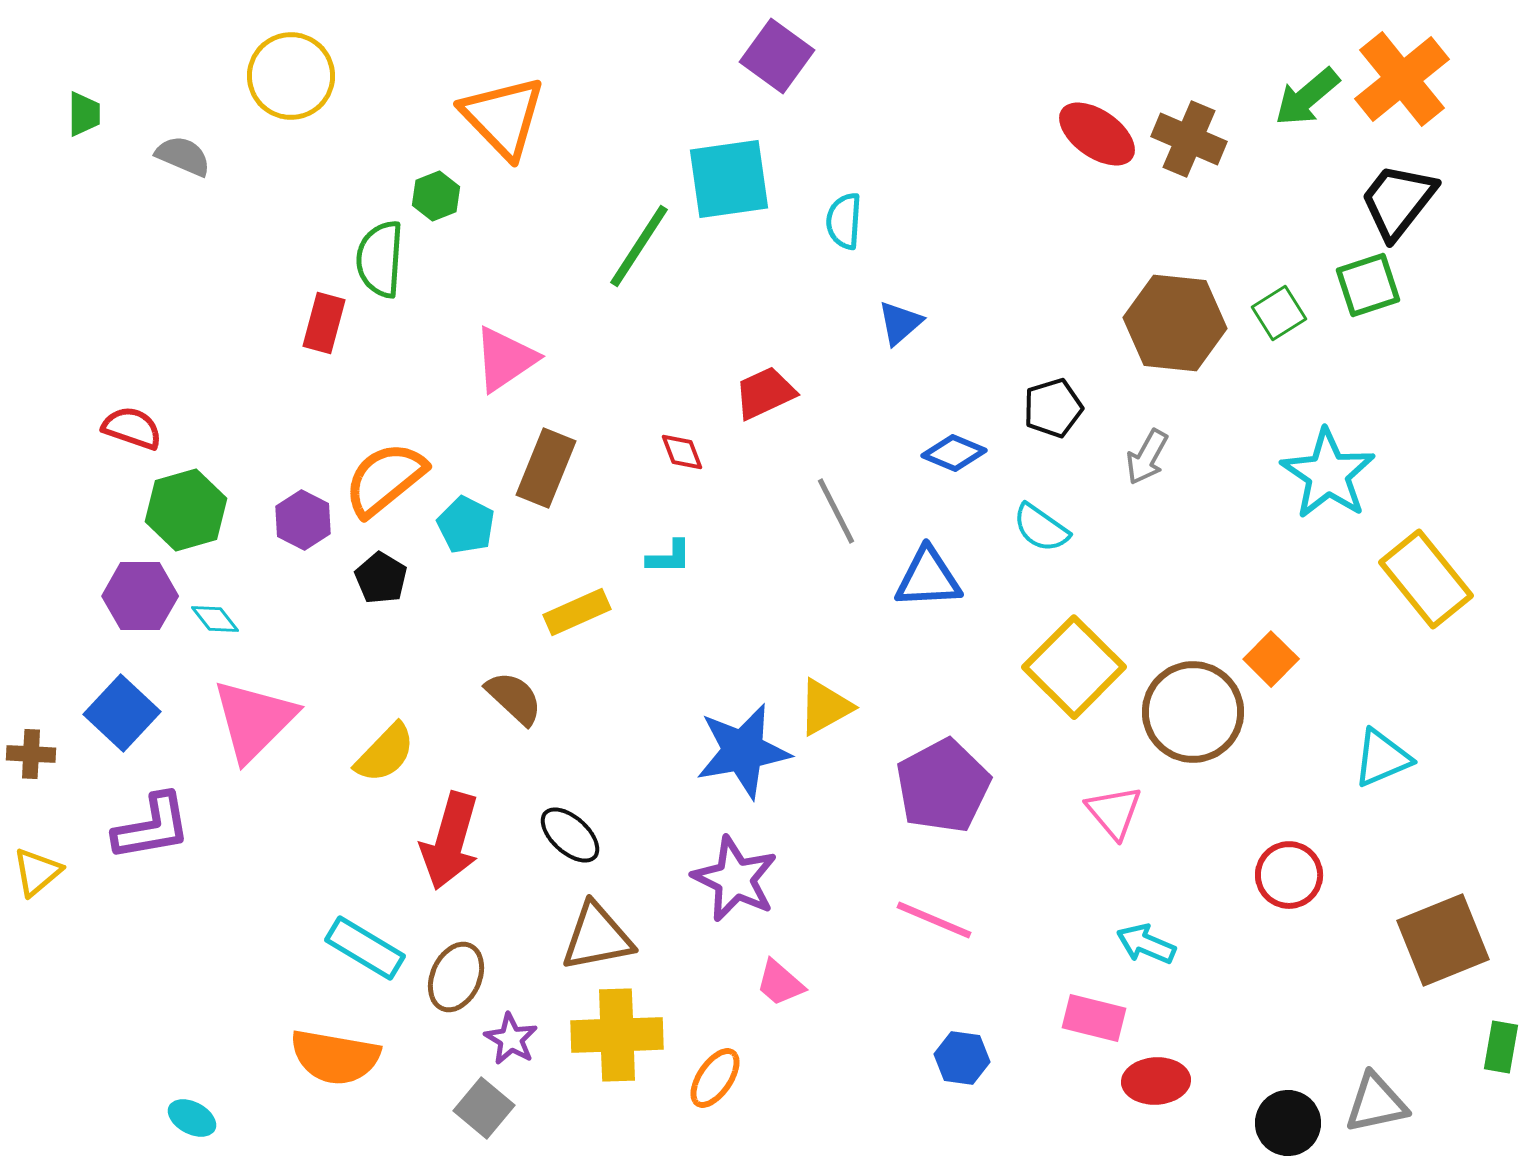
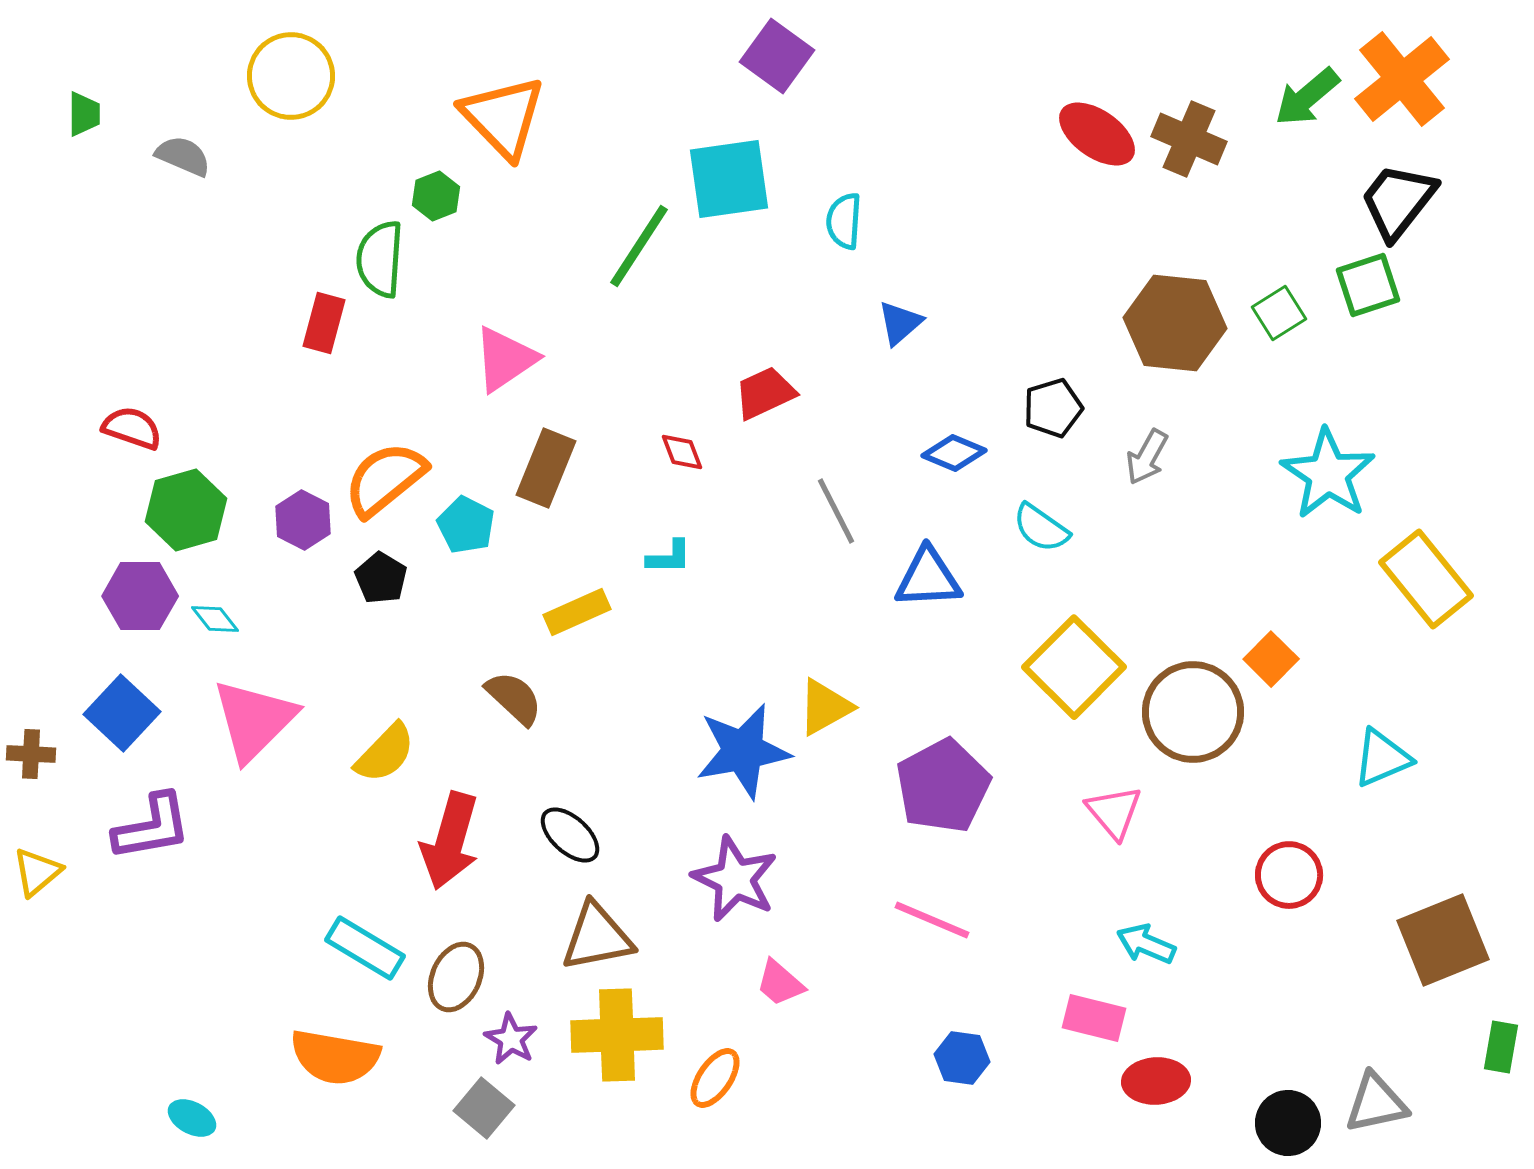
pink line at (934, 920): moved 2 px left
